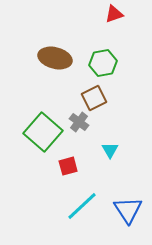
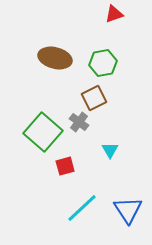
red square: moved 3 px left
cyan line: moved 2 px down
